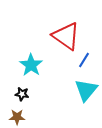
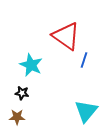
blue line: rotated 14 degrees counterclockwise
cyan star: rotated 10 degrees counterclockwise
cyan triangle: moved 21 px down
black star: moved 1 px up
